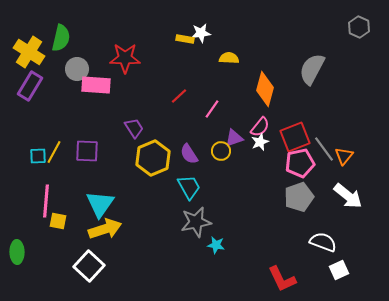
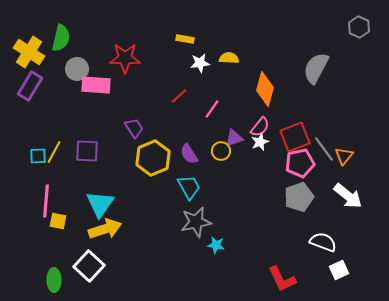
white star at (201, 33): moved 1 px left, 30 px down
gray semicircle at (312, 69): moved 4 px right, 1 px up
green ellipse at (17, 252): moved 37 px right, 28 px down
